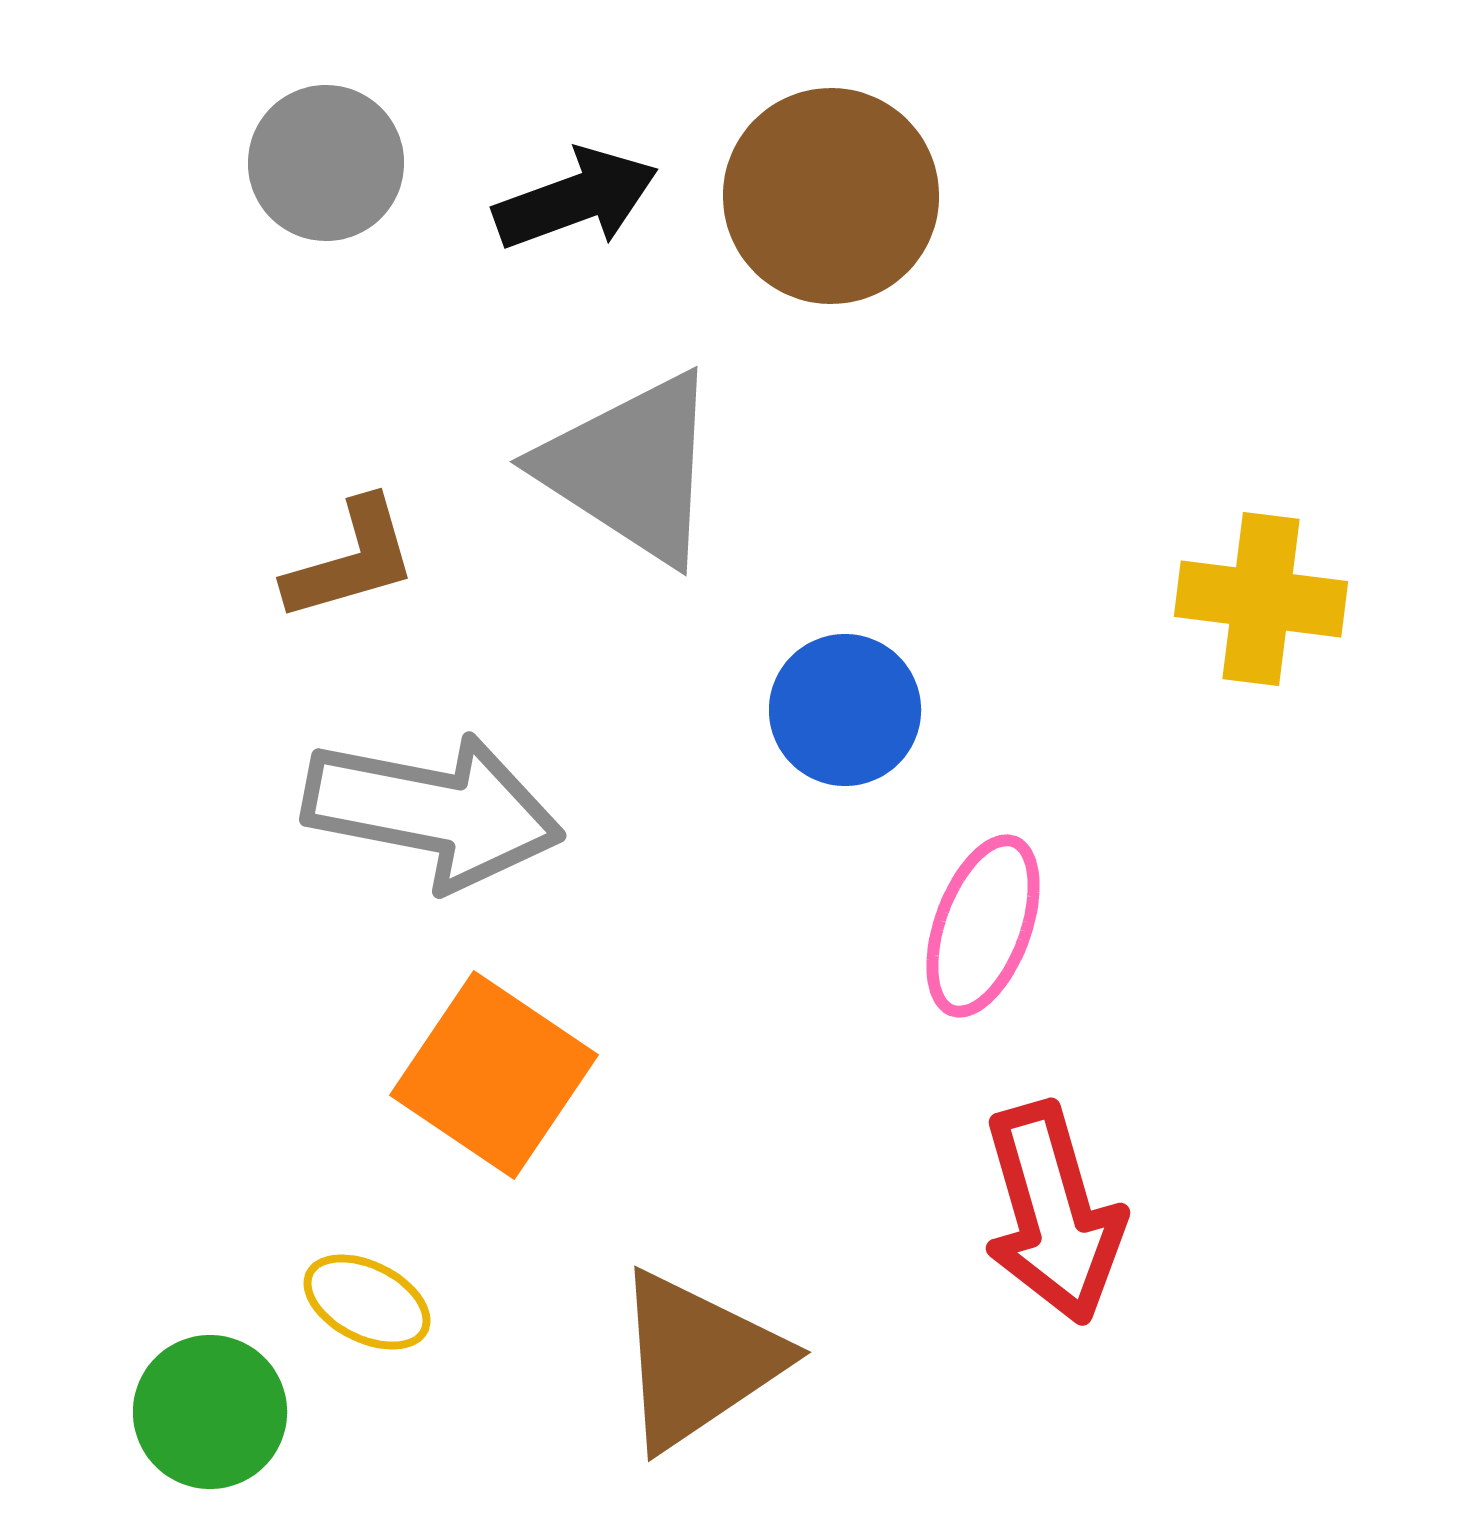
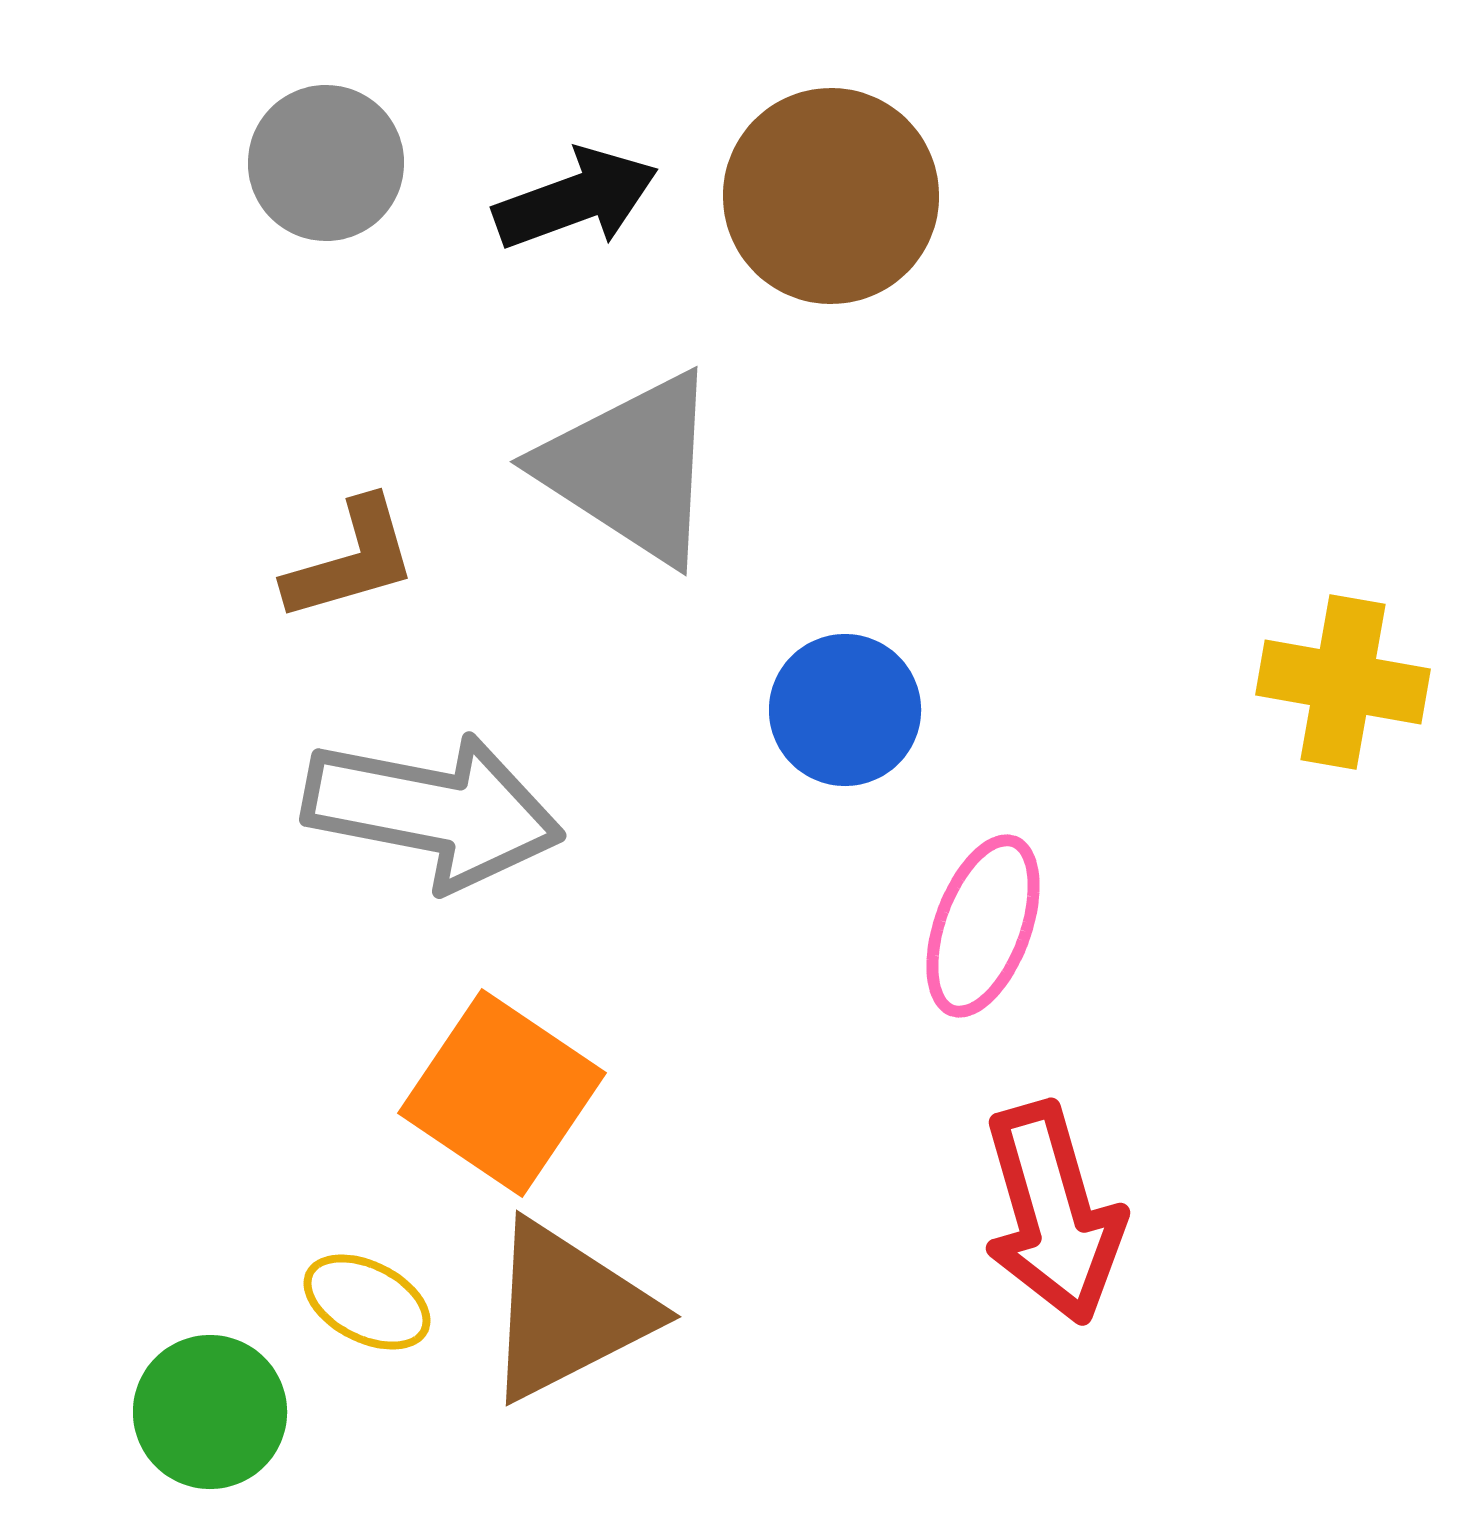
yellow cross: moved 82 px right, 83 px down; rotated 3 degrees clockwise
orange square: moved 8 px right, 18 px down
brown triangle: moved 130 px left, 49 px up; rotated 7 degrees clockwise
